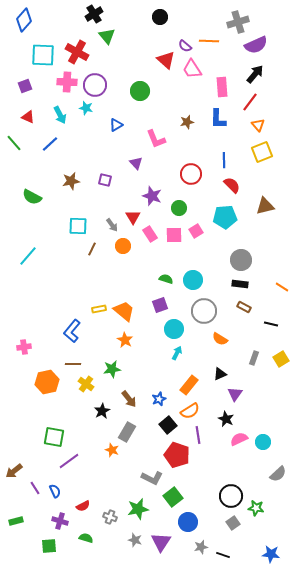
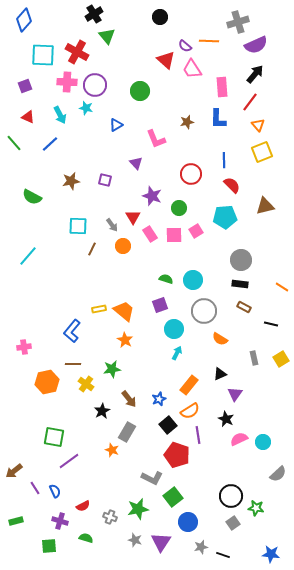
gray rectangle at (254, 358): rotated 32 degrees counterclockwise
